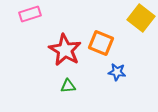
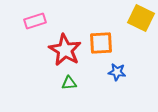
pink rectangle: moved 5 px right, 7 px down
yellow square: rotated 12 degrees counterclockwise
orange square: rotated 25 degrees counterclockwise
green triangle: moved 1 px right, 3 px up
